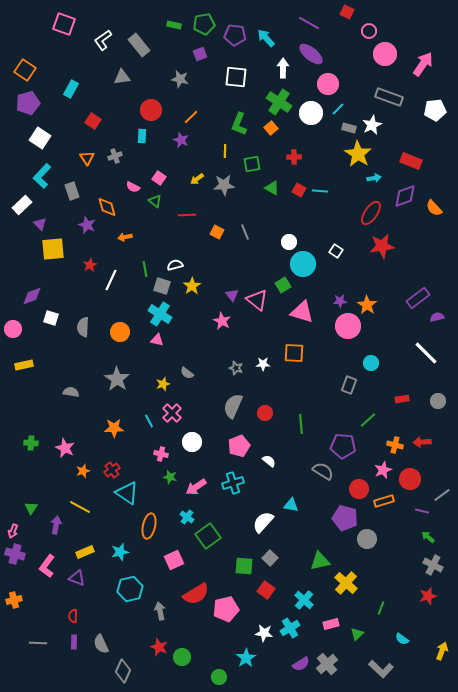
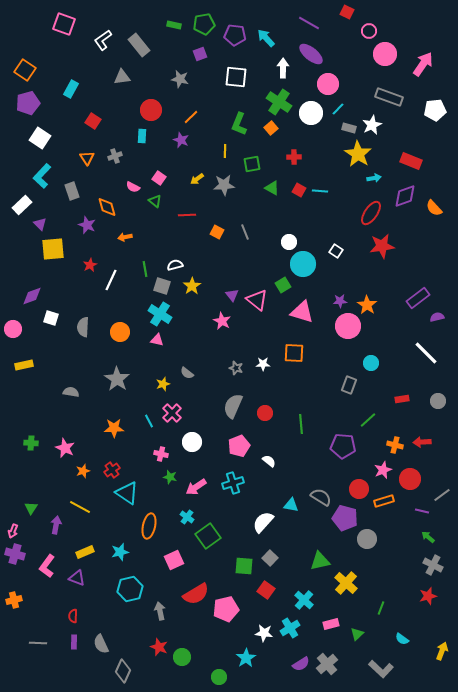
gray semicircle at (323, 471): moved 2 px left, 26 px down
